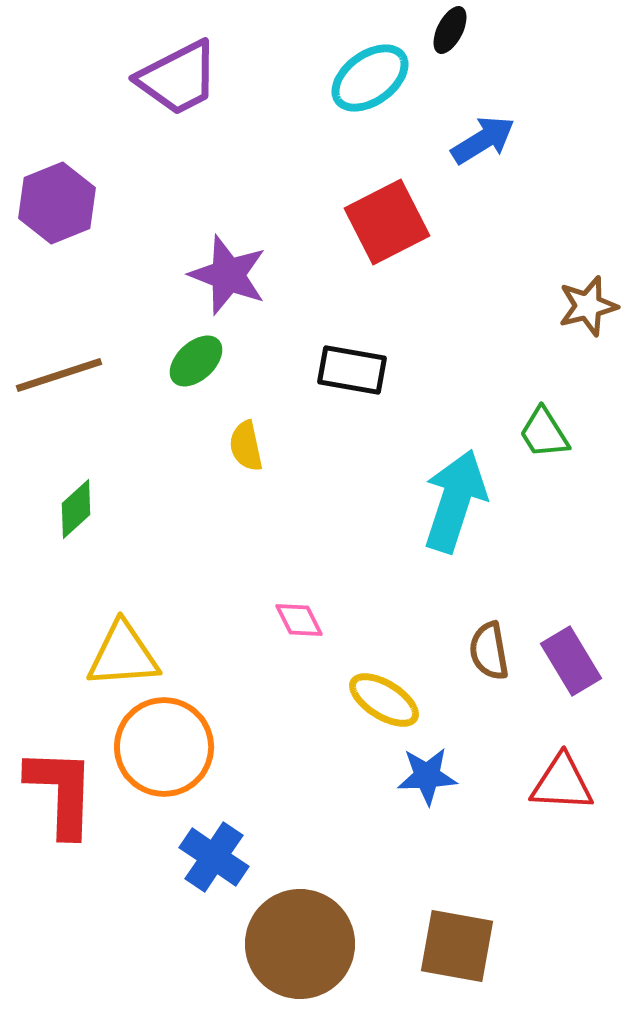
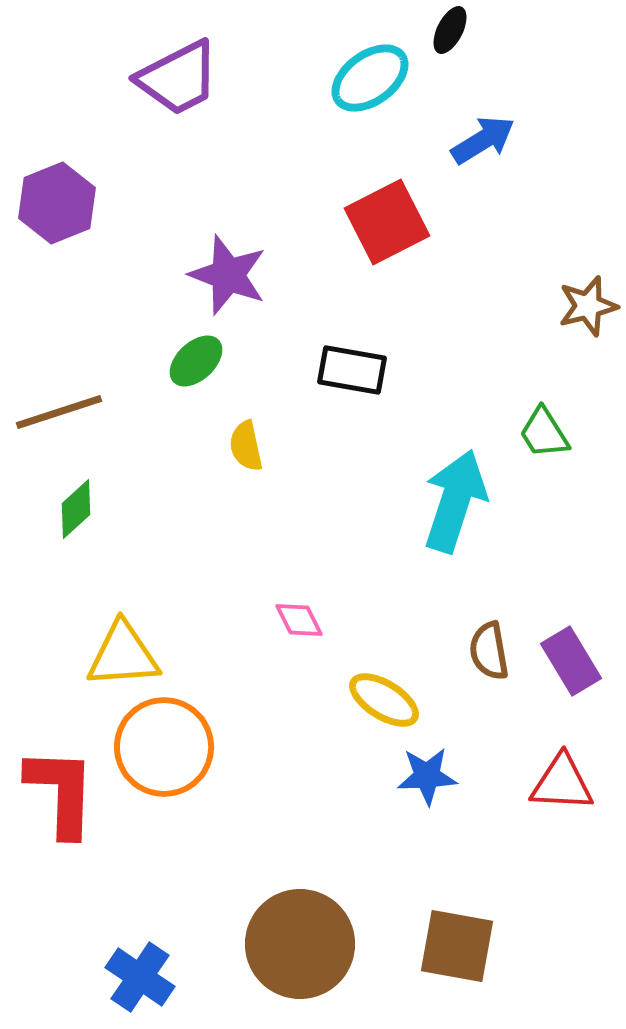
brown line: moved 37 px down
blue cross: moved 74 px left, 120 px down
